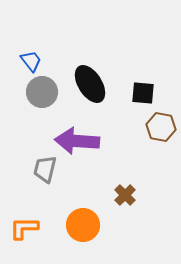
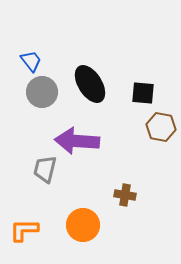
brown cross: rotated 35 degrees counterclockwise
orange L-shape: moved 2 px down
